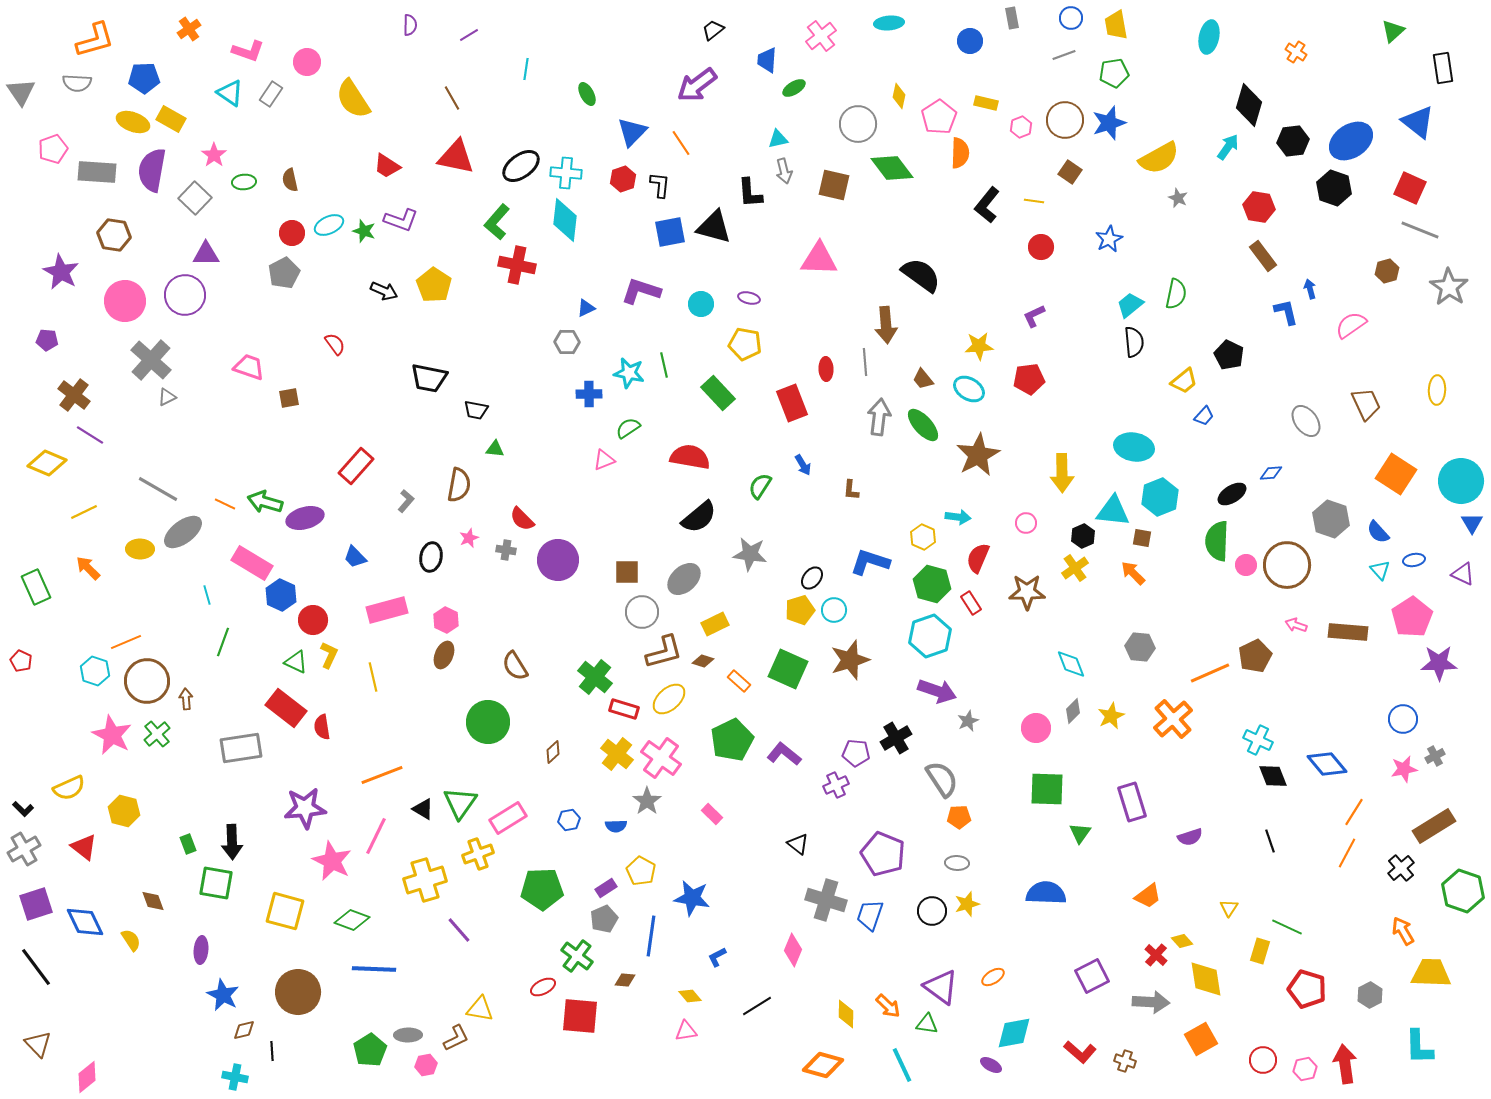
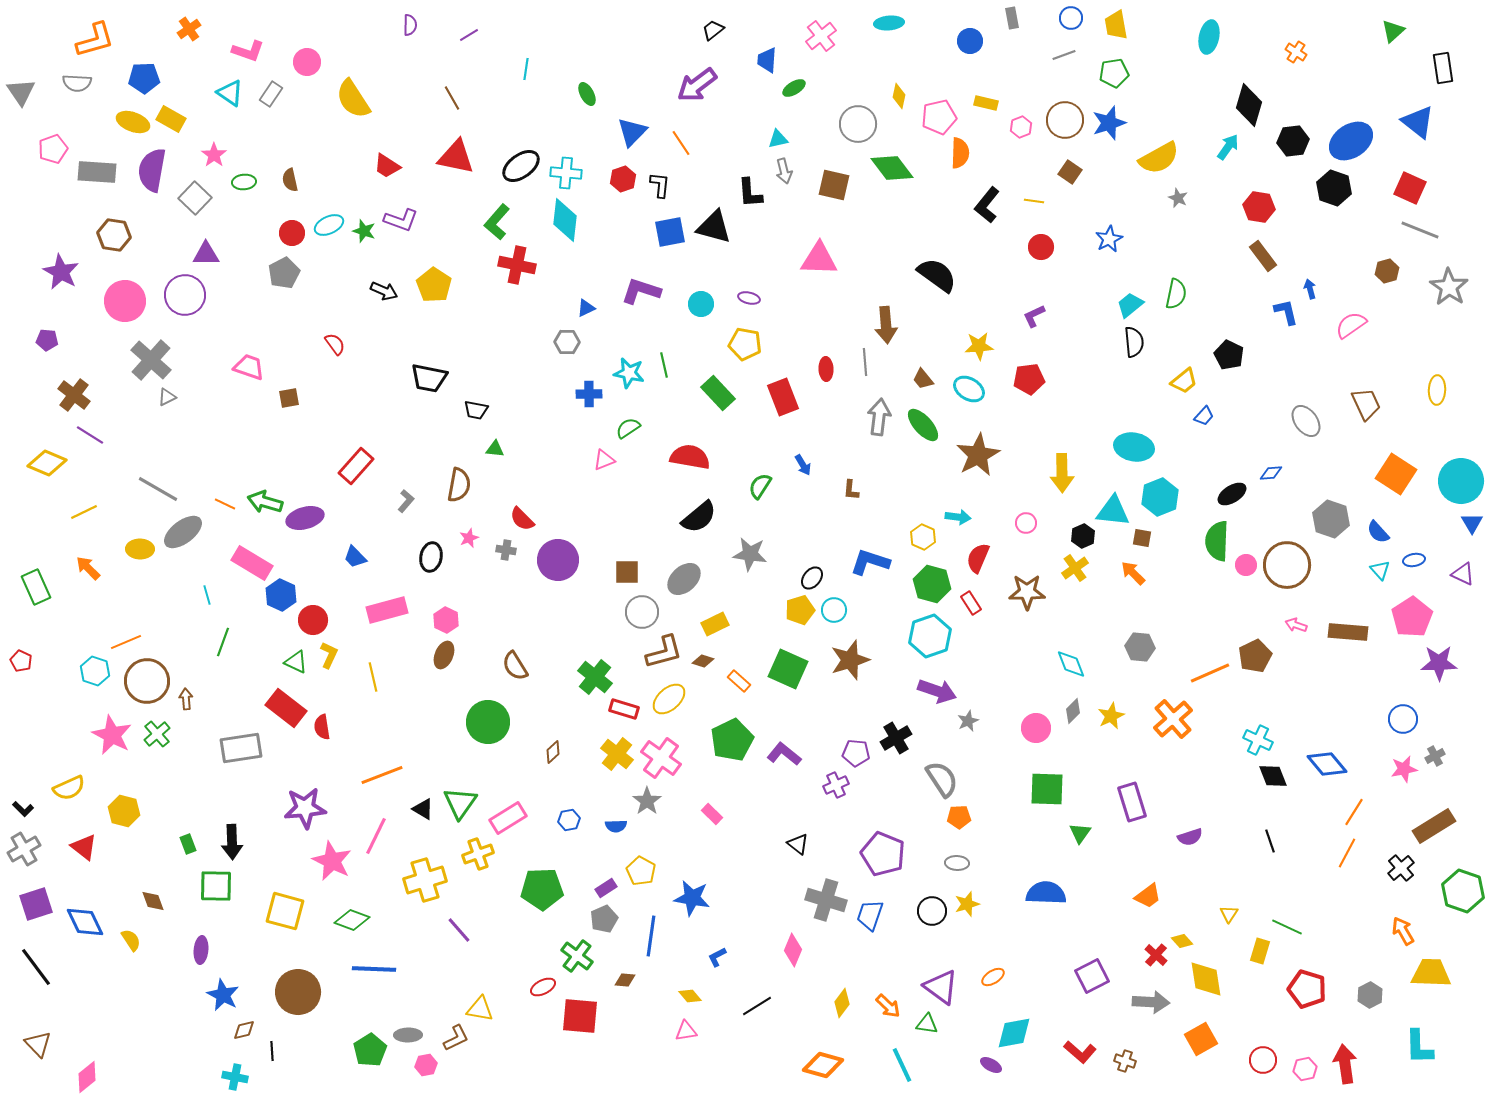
pink pentagon at (939, 117): rotated 20 degrees clockwise
black semicircle at (921, 275): moved 16 px right
red rectangle at (792, 403): moved 9 px left, 6 px up
green square at (216, 883): moved 3 px down; rotated 9 degrees counterclockwise
yellow triangle at (1229, 908): moved 6 px down
yellow diamond at (846, 1014): moved 4 px left, 11 px up; rotated 36 degrees clockwise
